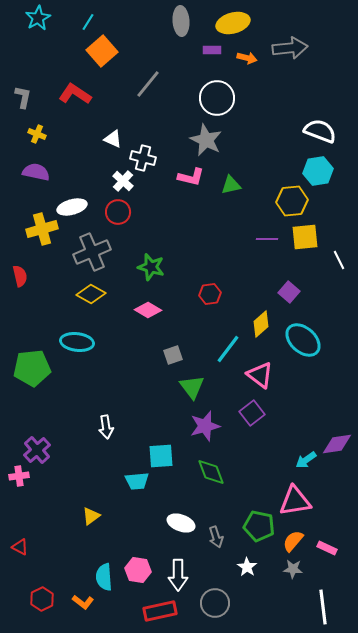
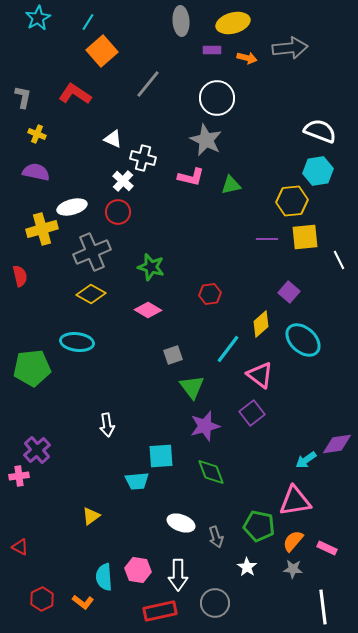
white arrow at (106, 427): moved 1 px right, 2 px up
